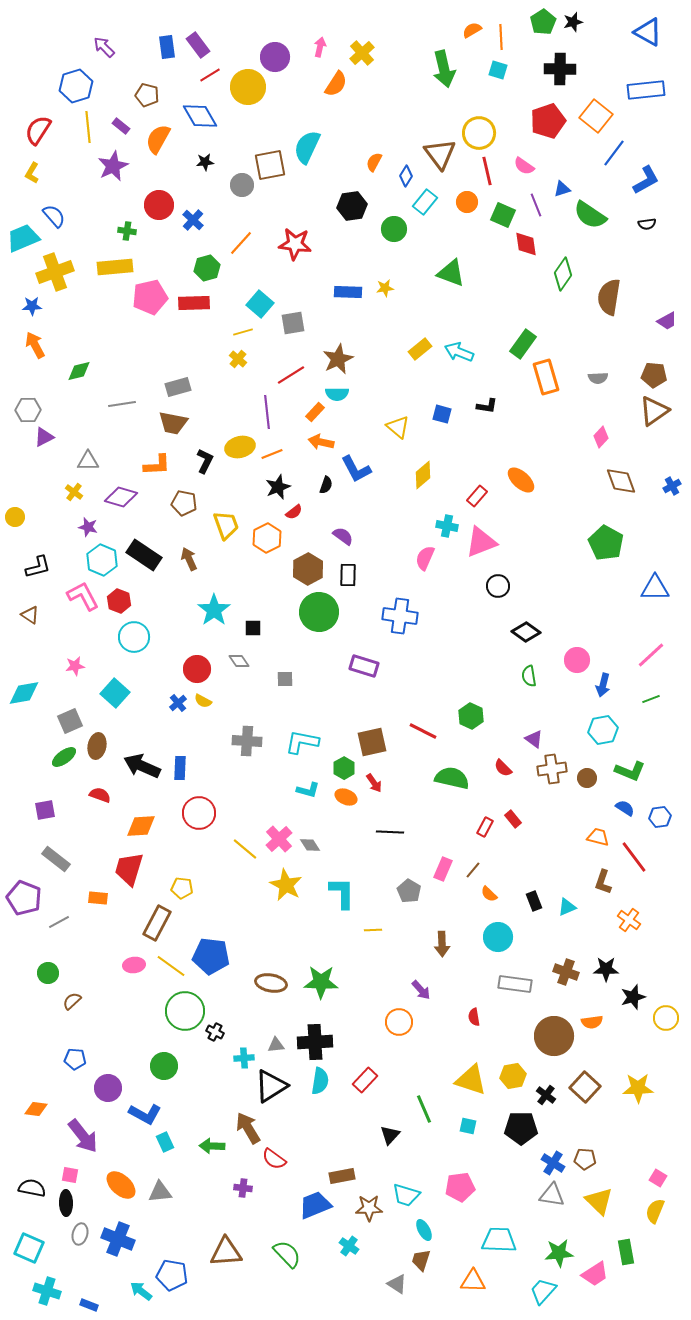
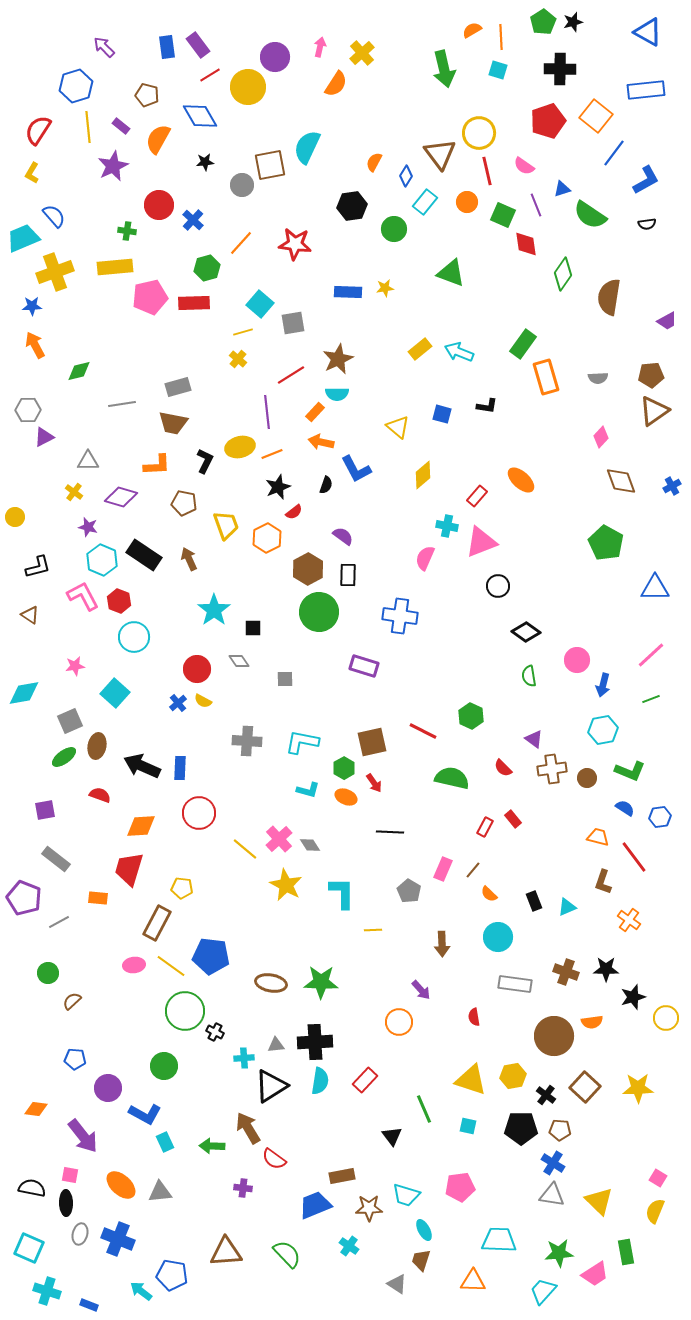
brown pentagon at (654, 375): moved 3 px left; rotated 10 degrees counterclockwise
black triangle at (390, 1135): moved 2 px right, 1 px down; rotated 20 degrees counterclockwise
brown pentagon at (585, 1159): moved 25 px left, 29 px up
